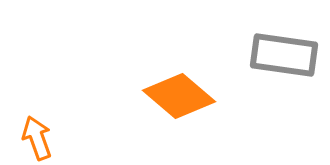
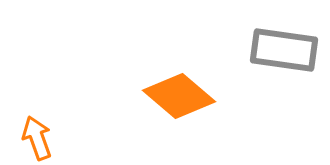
gray rectangle: moved 5 px up
